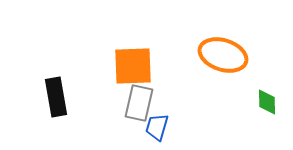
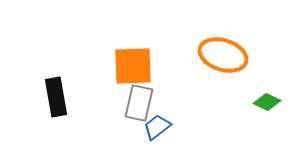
green diamond: rotated 64 degrees counterclockwise
blue trapezoid: rotated 36 degrees clockwise
